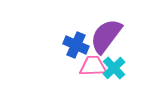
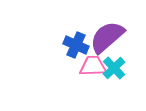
purple semicircle: moved 1 px right, 1 px down; rotated 12 degrees clockwise
